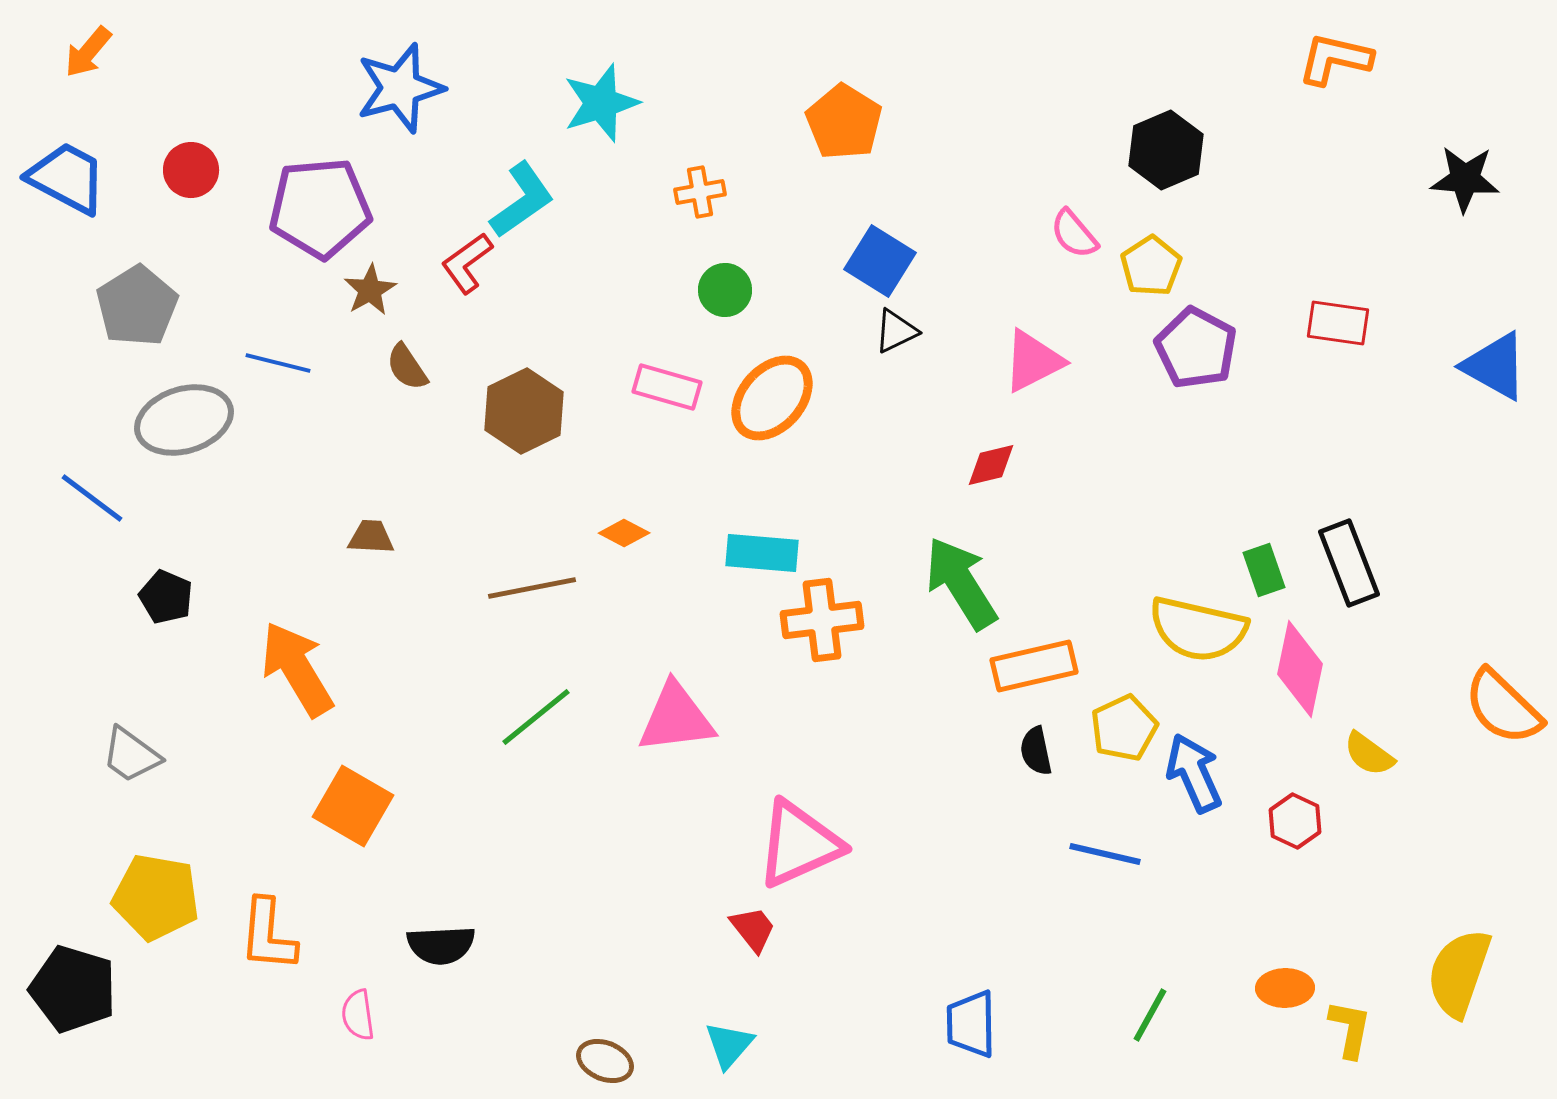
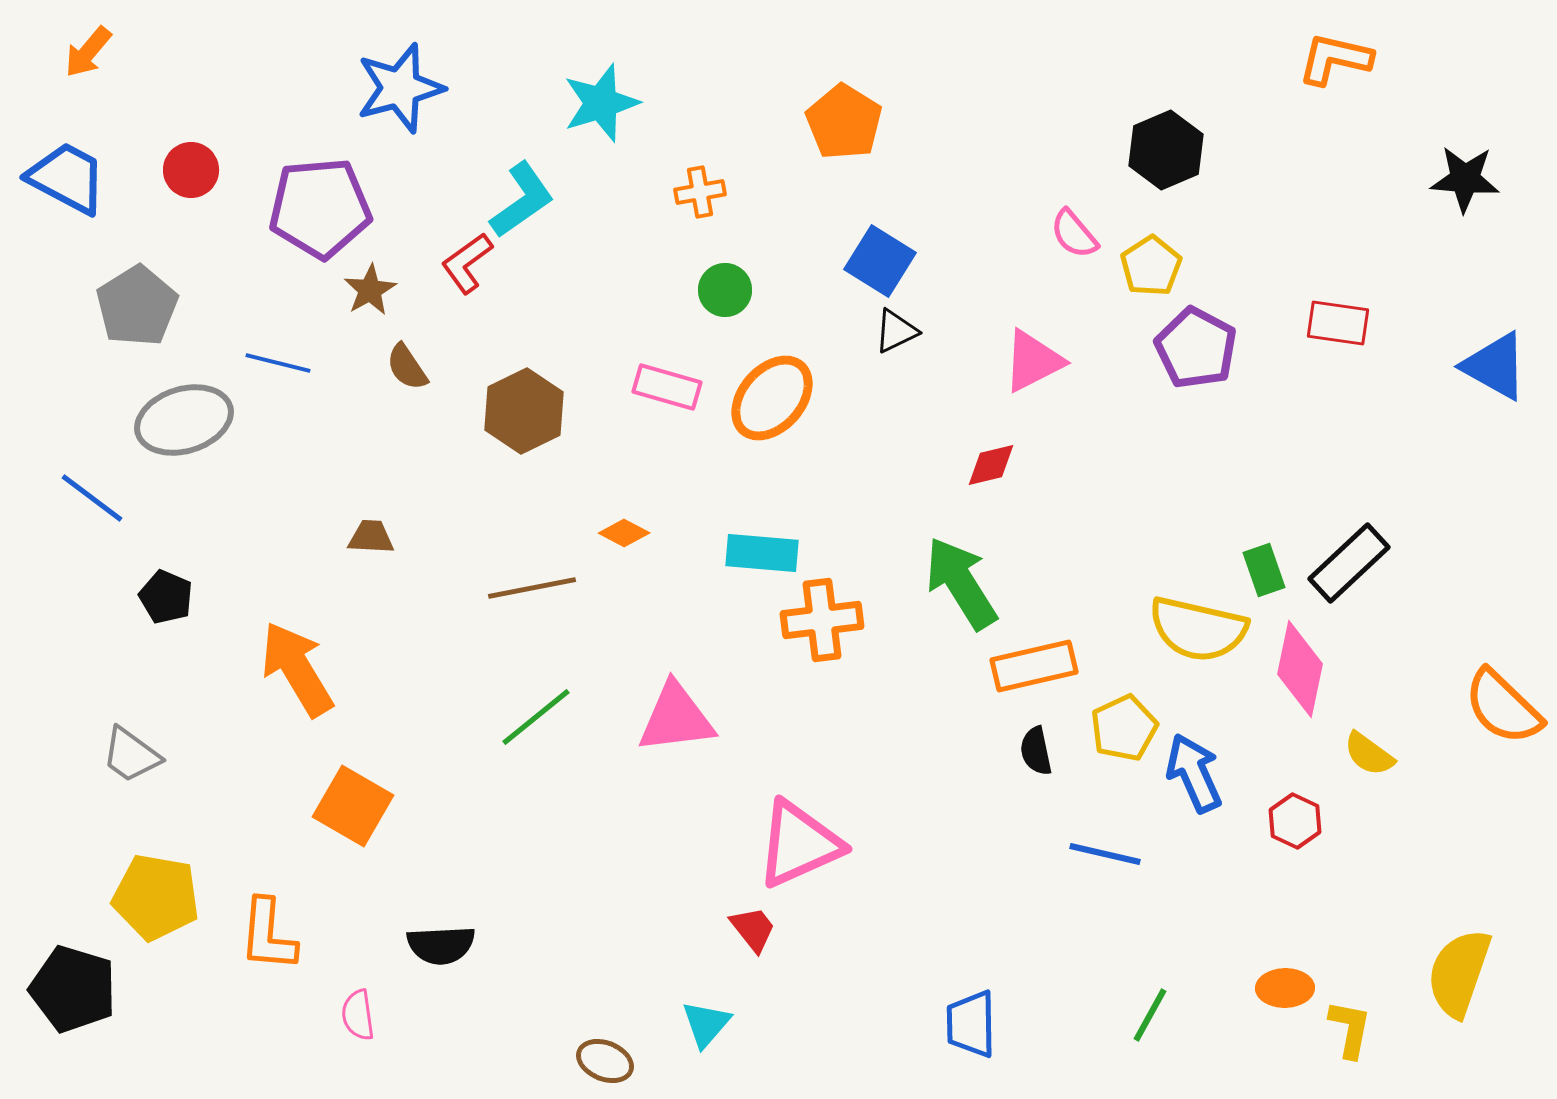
black rectangle at (1349, 563): rotated 68 degrees clockwise
cyan triangle at (729, 1045): moved 23 px left, 21 px up
